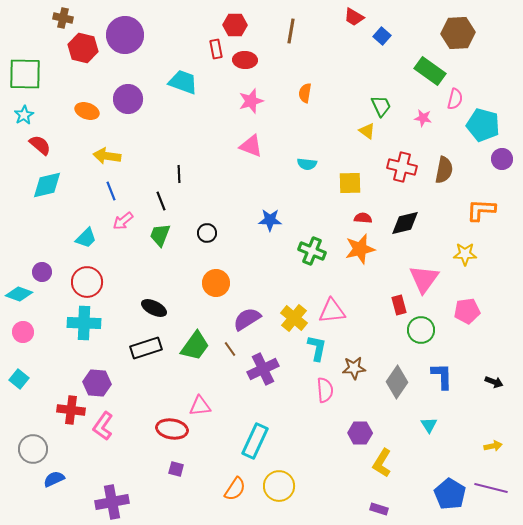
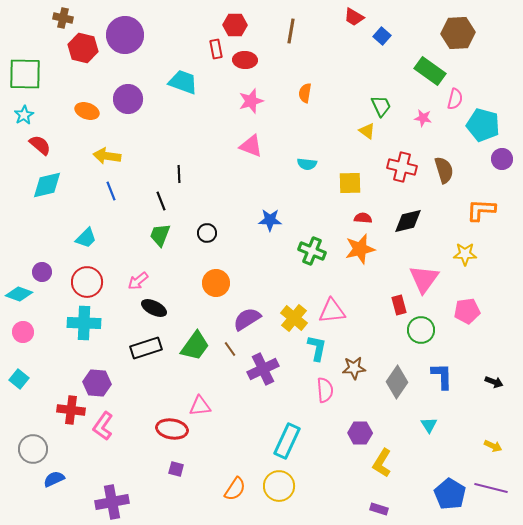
brown semicircle at (444, 170): rotated 28 degrees counterclockwise
pink arrow at (123, 221): moved 15 px right, 60 px down
black diamond at (405, 223): moved 3 px right, 2 px up
cyan rectangle at (255, 441): moved 32 px right
yellow arrow at (493, 446): rotated 36 degrees clockwise
